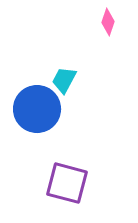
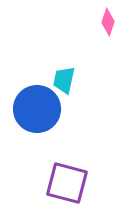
cyan trapezoid: rotated 16 degrees counterclockwise
